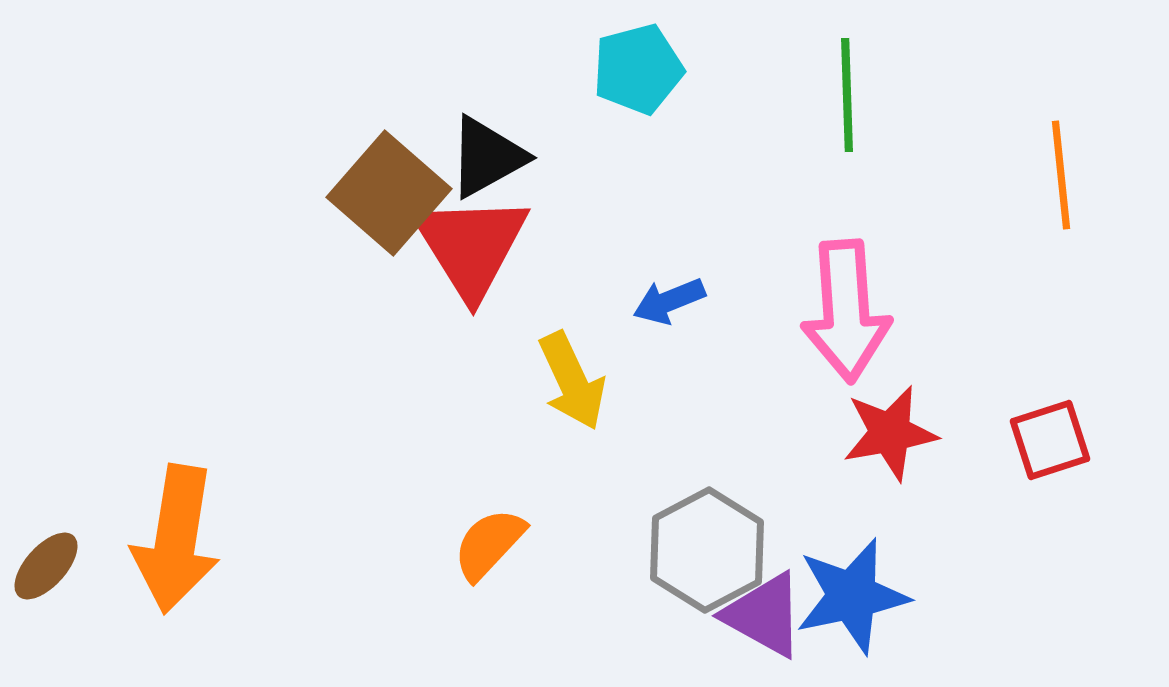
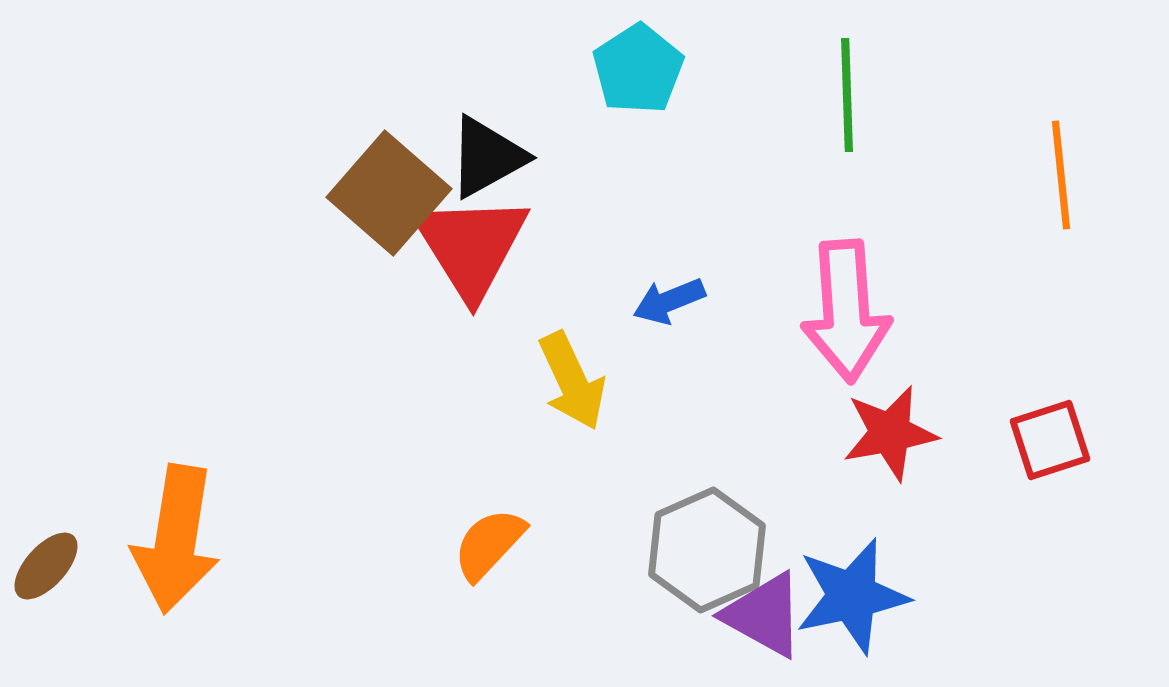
cyan pentagon: rotated 18 degrees counterclockwise
gray hexagon: rotated 4 degrees clockwise
